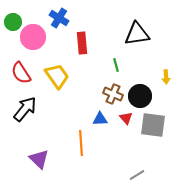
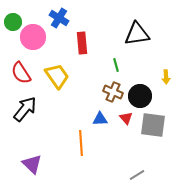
brown cross: moved 2 px up
purple triangle: moved 7 px left, 5 px down
